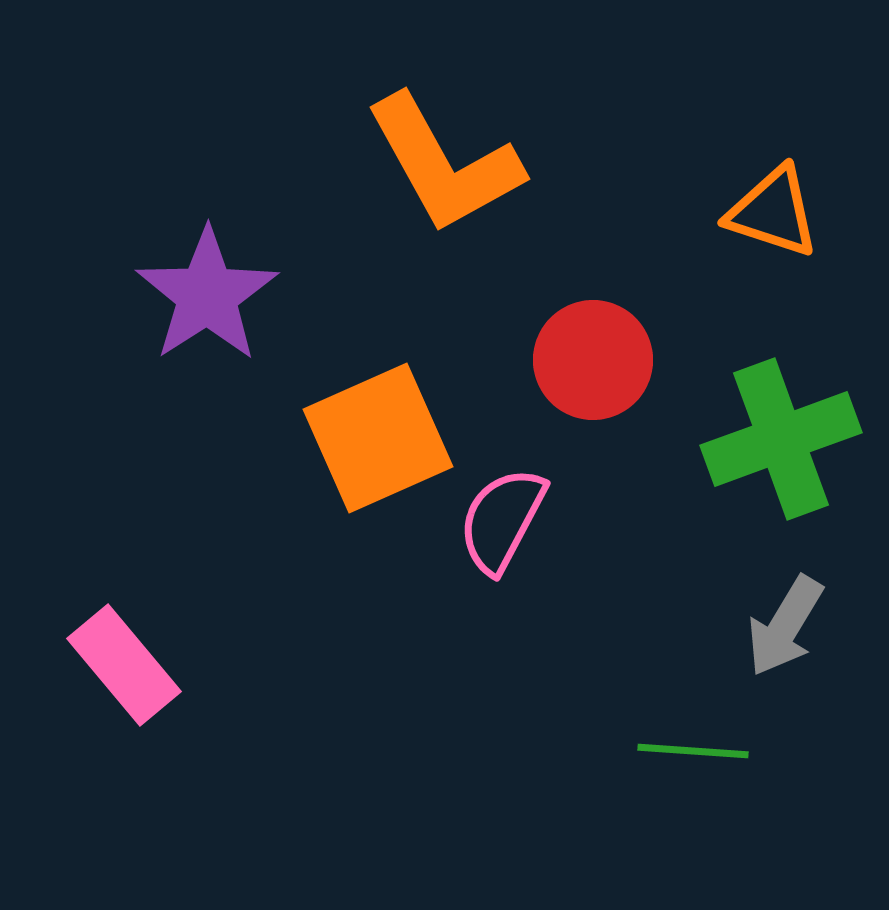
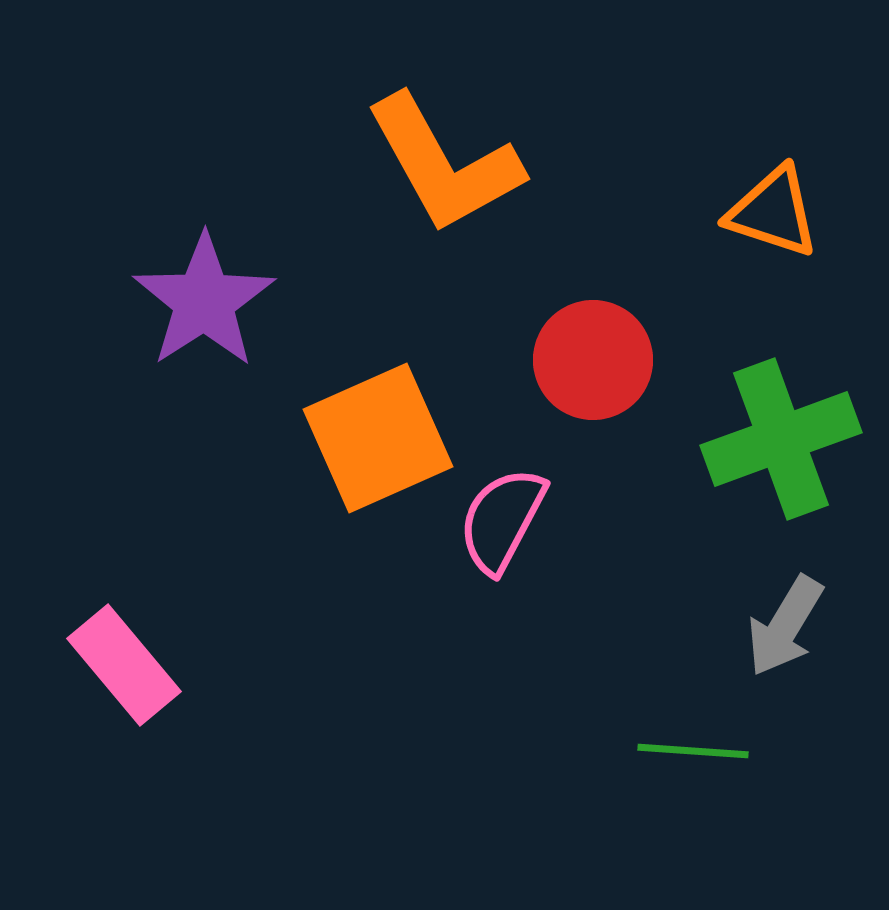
purple star: moved 3 px left, 6 px down
